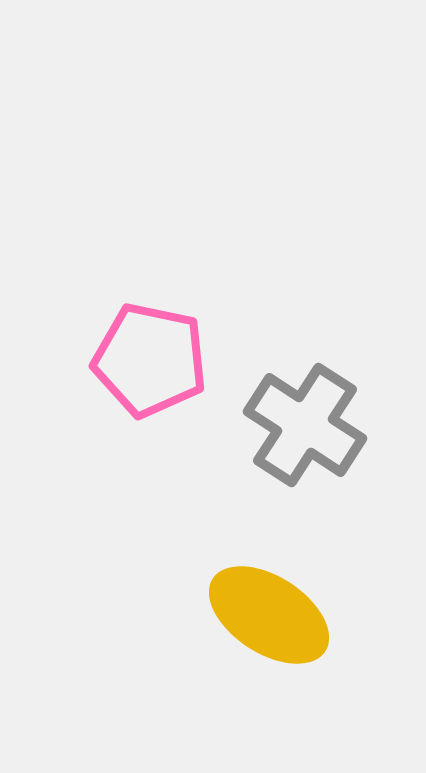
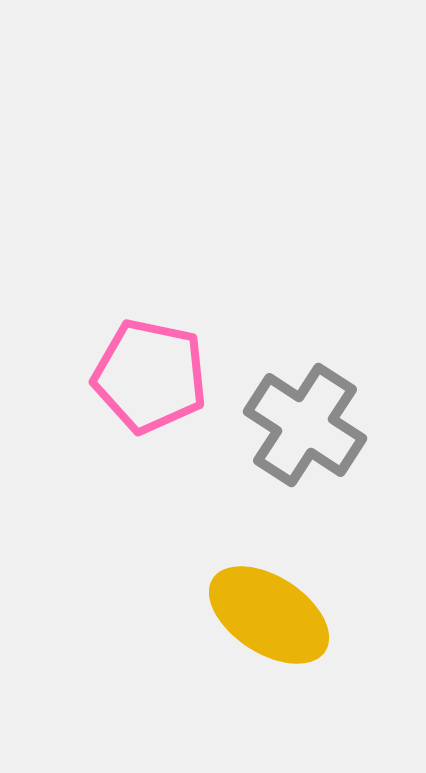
pink pentagon: moved 16 px down
